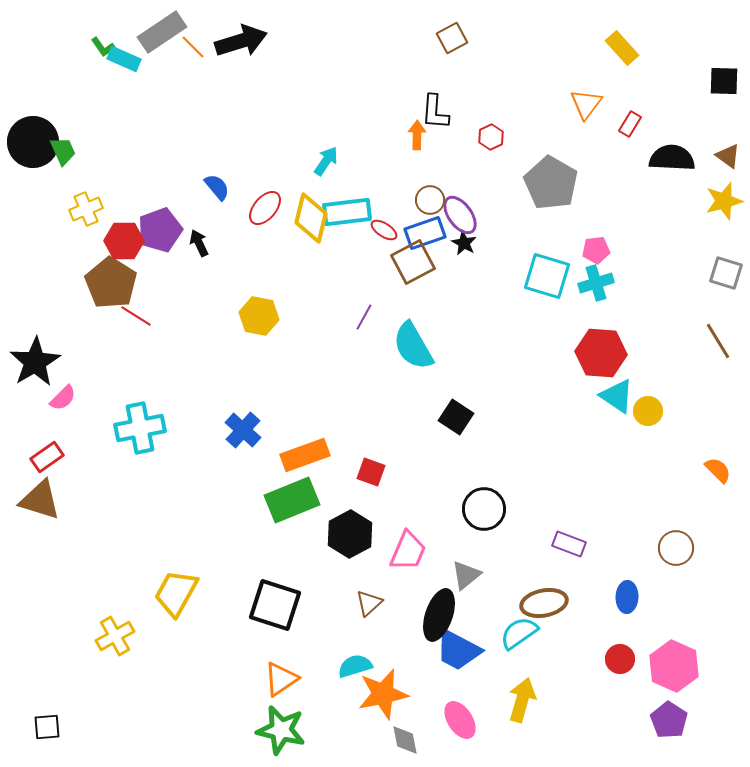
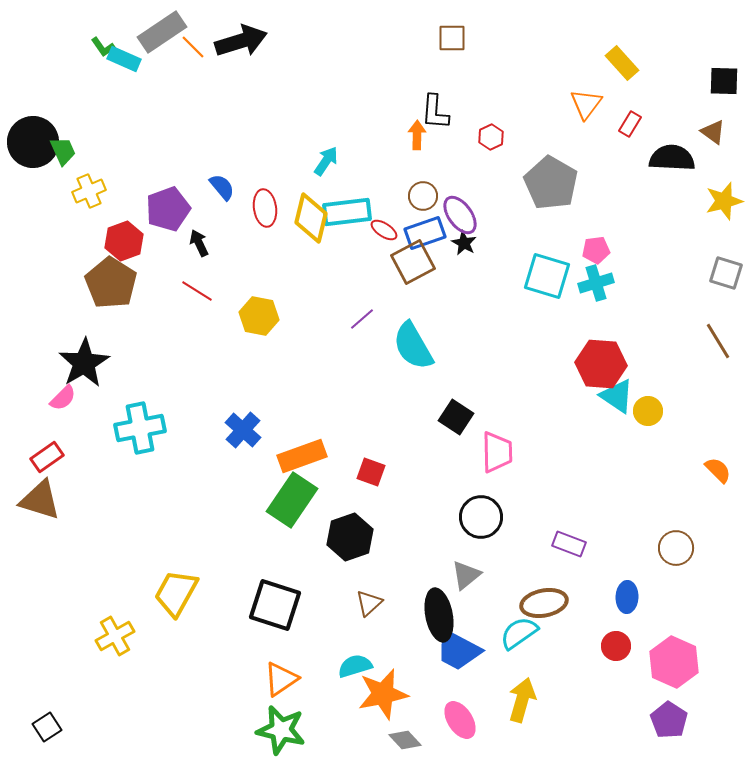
brown square at (452, 38): rotated 28 degrees clockwise
yellow rectangle at (622, 48): moved 15 px down
brown triangle at (728, 156): moved 15 px left, 24 px up
blue semicircle at (217, 187): moved 5 px right
brown circle at (430, 200): moved 7 px left, 4 px up
red ellipse at (265, 208): rotated 48 degrees counterclockwise
yellow cross at (86, 209): moved 3 px right, 18 px up
purple pentagon at (160, 230): moved 8 px right, 21 px up
red hexagon at (124, 241): rotated 21 degrees counterclockwise
red line at (136, 316): moved 61 px right, 25 px up
purple line at (364, 317): moved 2 px left, 2 px down; rotated 20 degrees clockwise
red hexagon at (601, 353): moved 11 px down
black star at (35, 362): moved 49 px right, 1 px down
orange rectangle at (305, 455): moved 3 px left, 1 px down
green rectangle at (292, 500): rotated 34 degrees counterclockwise
black circle at (484, 509): moved 3 px left, 8 px down
black hexagon at (350, 534): moved 3 px down; rotated 9 degrees clockwise
pink trapezoid at (408, 551): moved 89 px right, 99 px up; rotated 24 degrees counterclockwise
black ellipse at (439, 615): rotated 30 degrees counterclockwise
red circle at (620, 659): moved 4 px left, 13 px up
pink hexagon at (674, 666): moved 4 px up
black square at (47, 727): rotated 28 degrees counterclockwise
gray diamond at (405, 740): rotated 32 degrees counterclockwise
